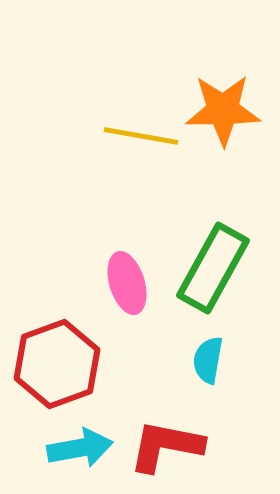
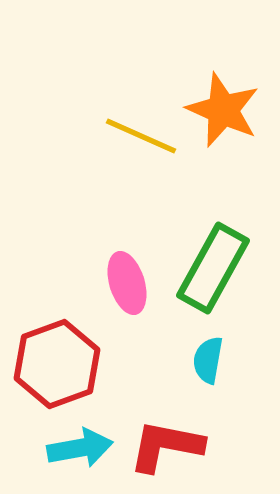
orange star: rotated 24 degrees clockwise
yellow line: rotated 14 degrees clockwise
